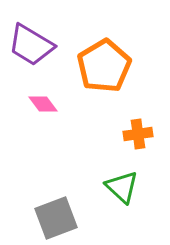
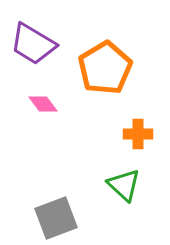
purple trapezoid: moved 2 px right, 1 px up
orange pentagon: moved 1 px right, 2 px down
orange cross: rotated 8 degrees clockwise
green triangle: moved 2 px right, 2 px up
